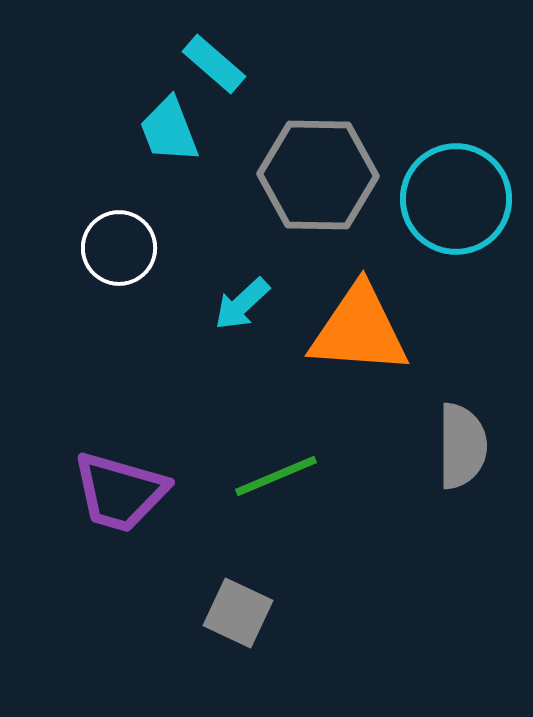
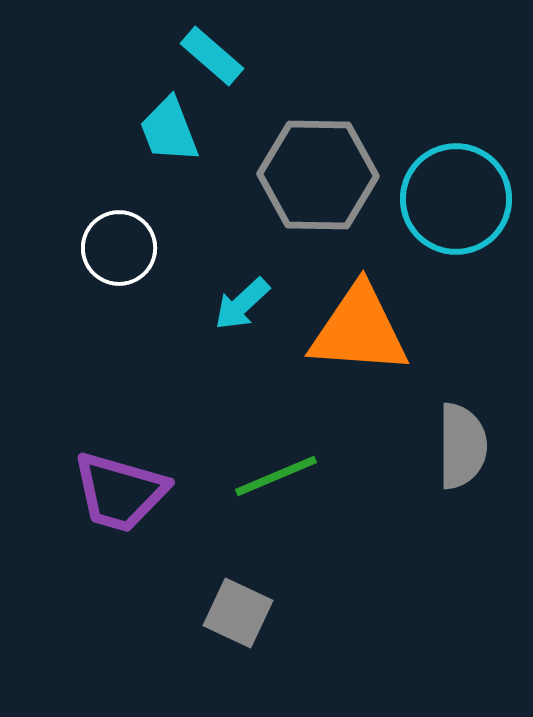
cyan rectangle: moved 2 px left, 8 px up
